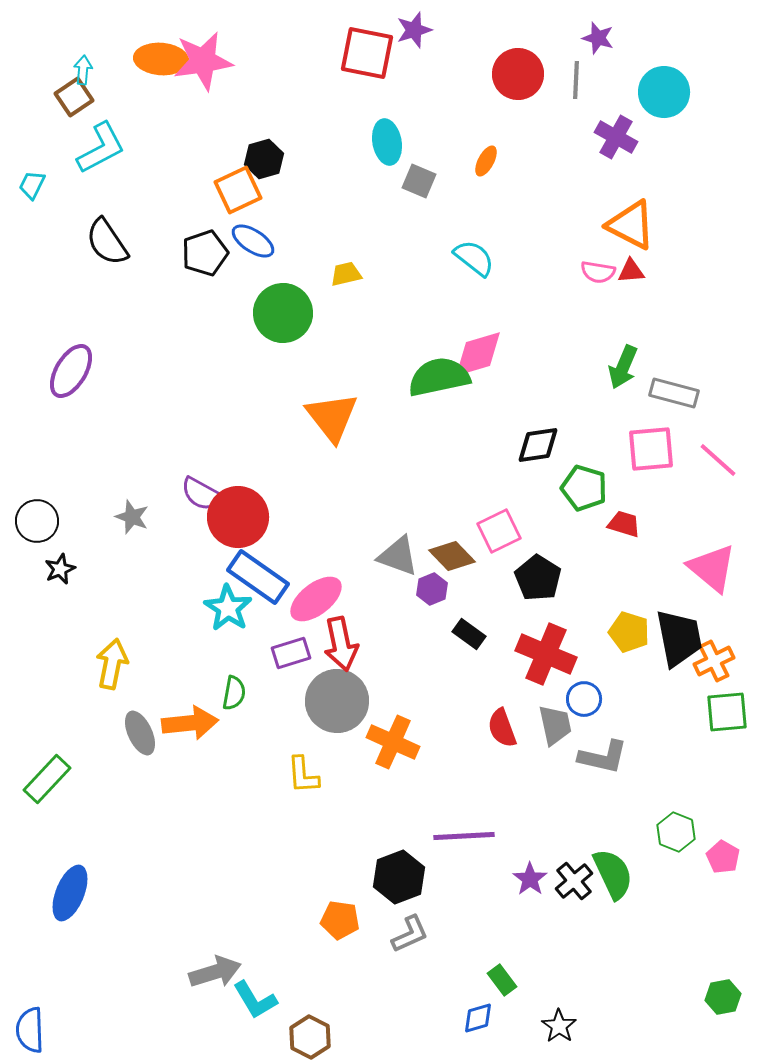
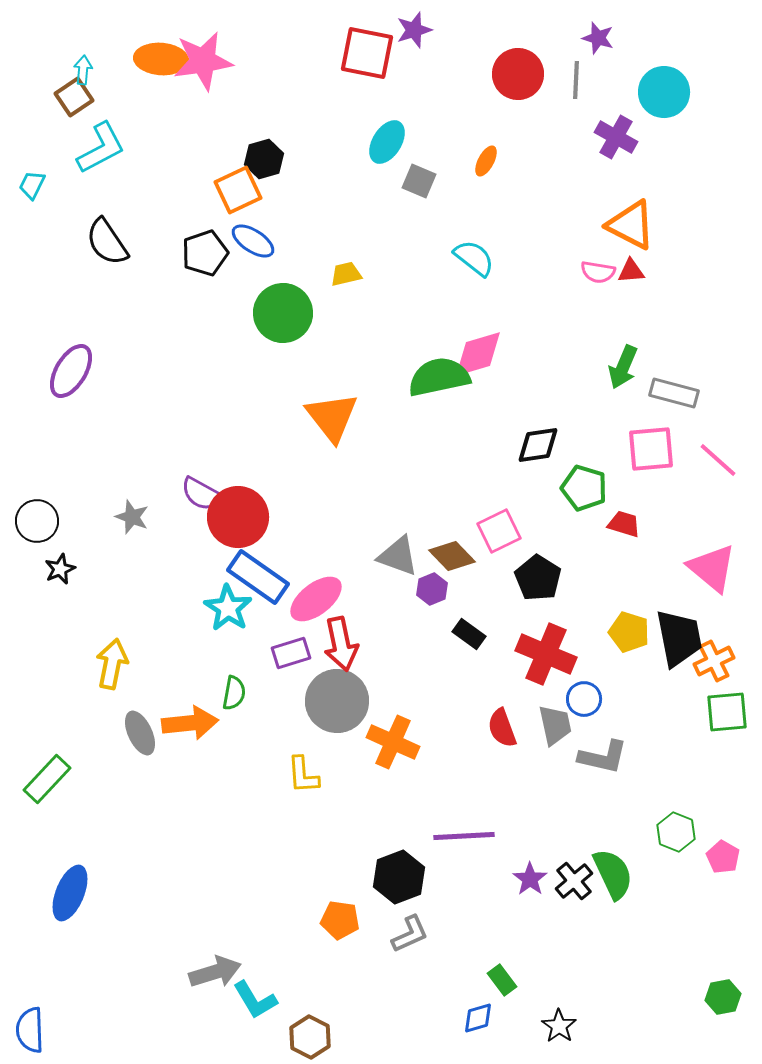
cyan ellipse at (387, 142): rotated 42 degrees clockwise
